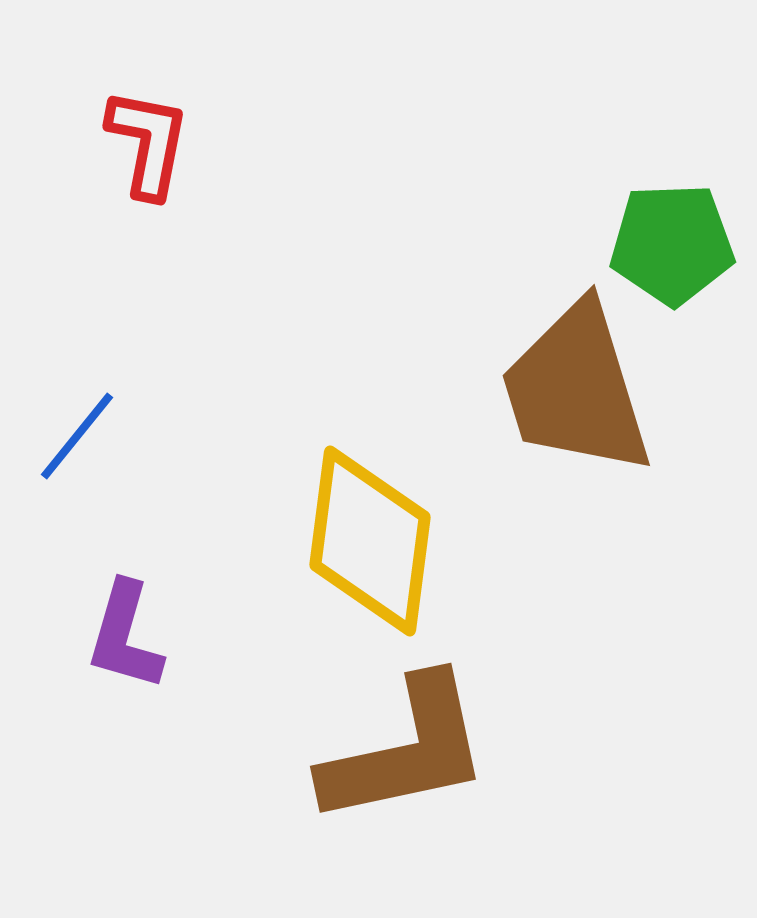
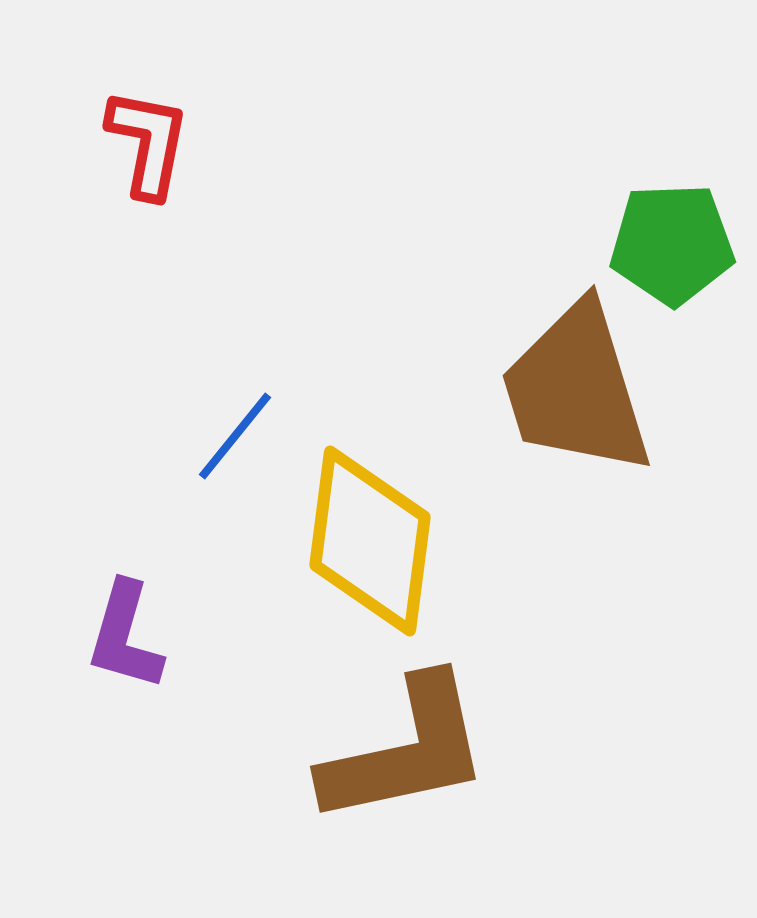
blue line: moved 158 px right
